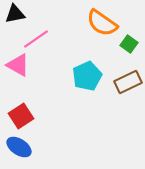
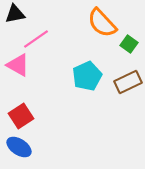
orange semicircle: rotated 12 degrees clockwise
